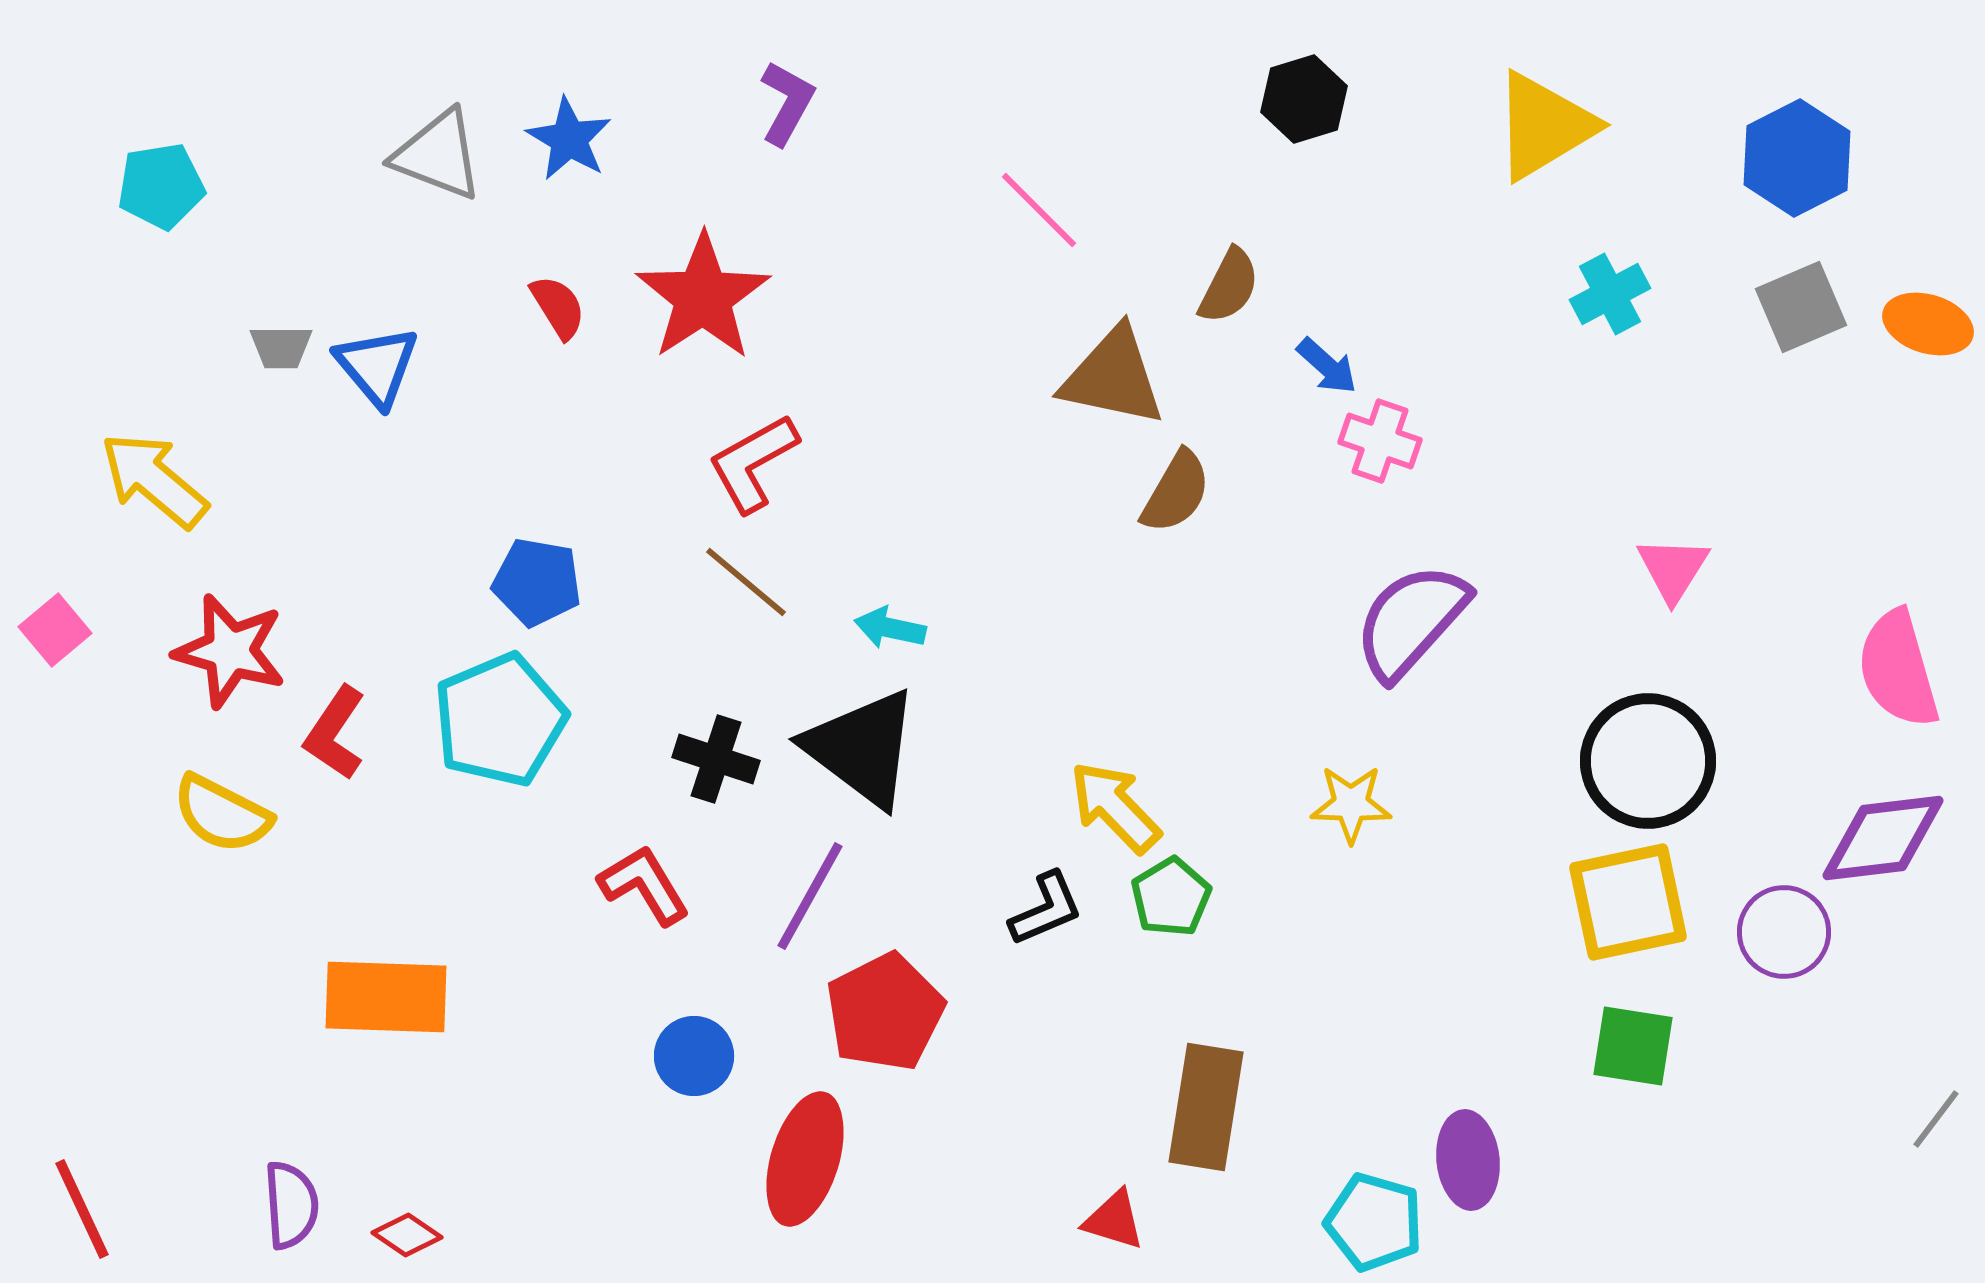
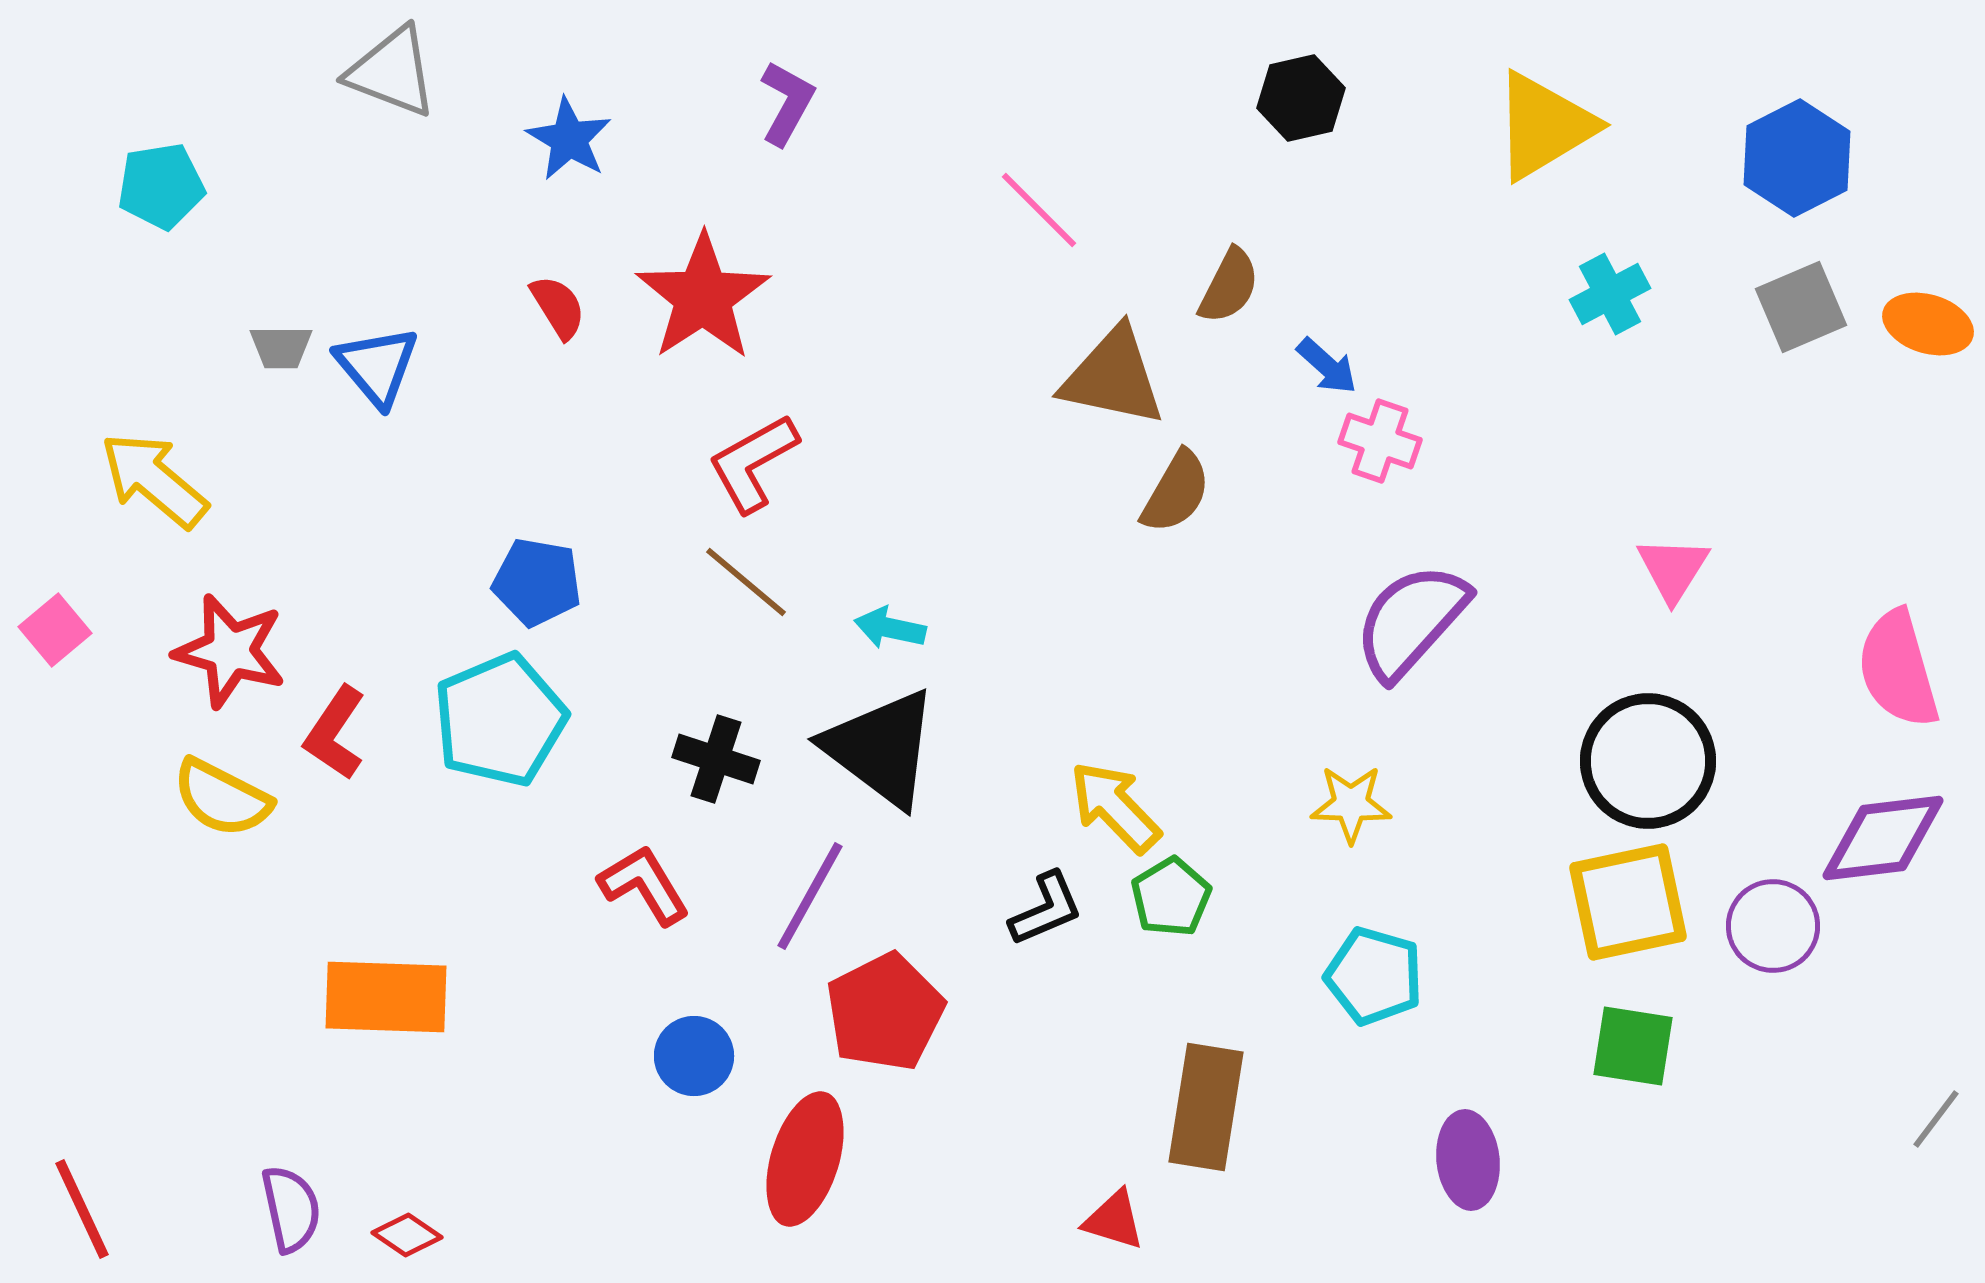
black hexagon at (1304, 99): moved 3 px left, 1 px up; rotated 4 degrees clockwise
gray triangle at (438, 155): moved 46 px left, 83 px up
black triangle at (862, 748): moved 19 px right
yellow semicircle at (222, 814): moved 16 px up
purple circle at (1784, 932): moved 11 px left, 6 px up
purple semicircle at (291, 1205): moved 4 px down; rotated 8 degrees counterclockwise
cyan pentagon at (1374, 1222): moved 246 px up
